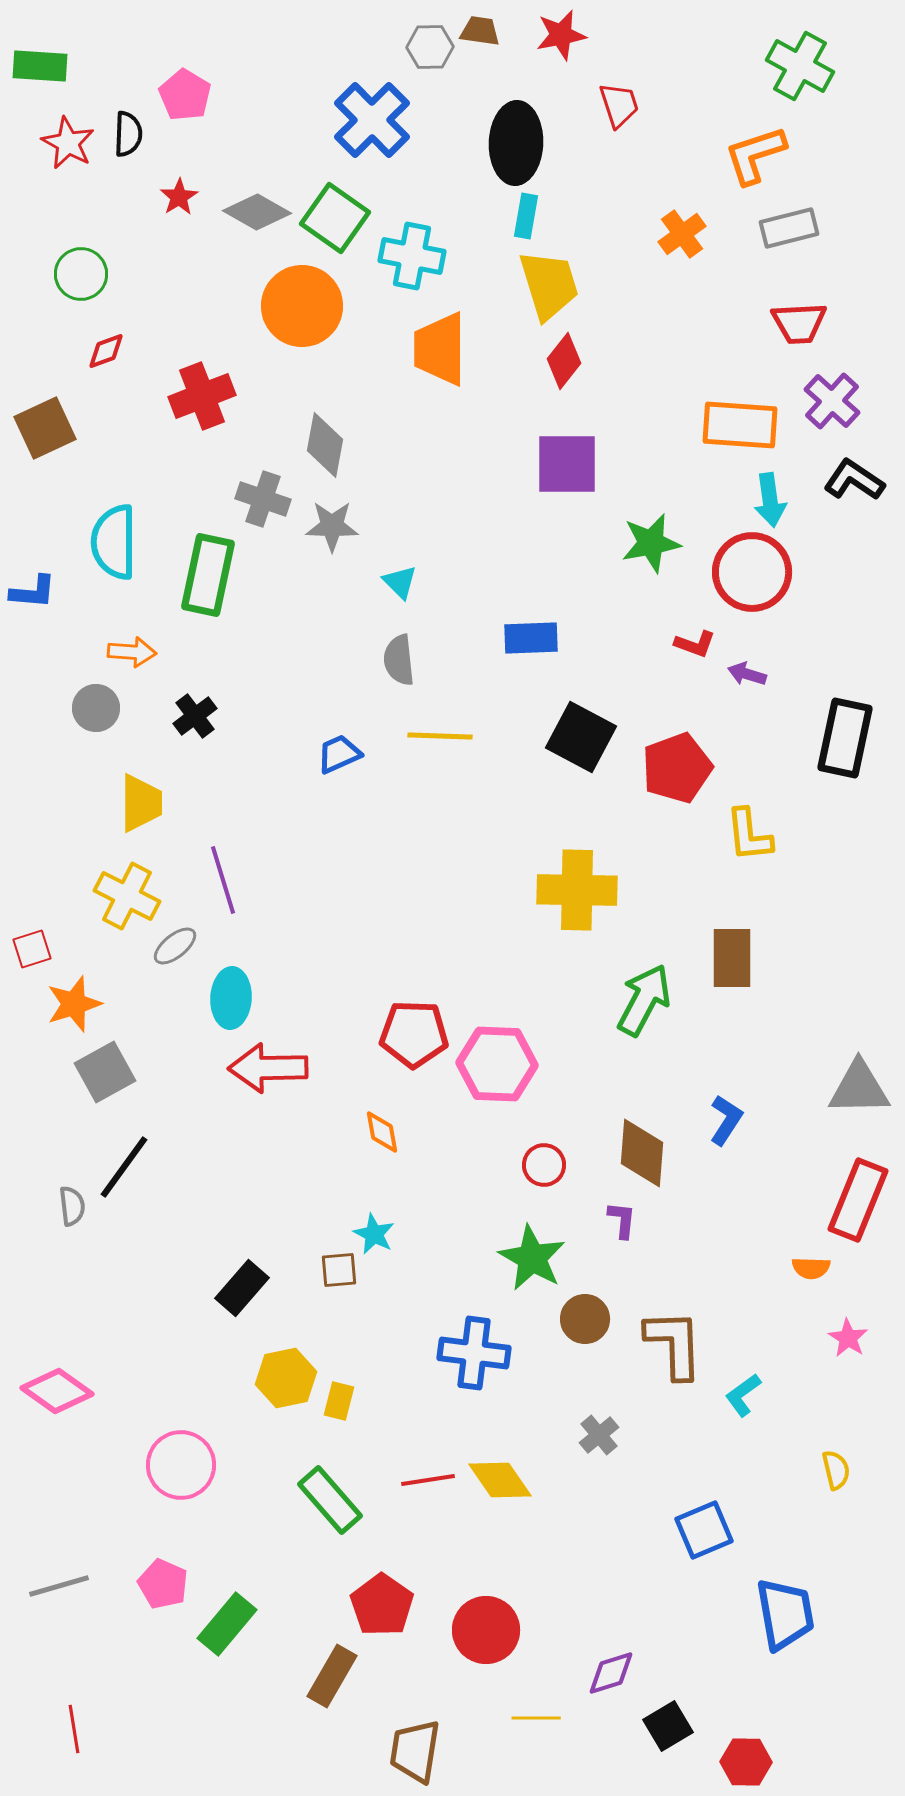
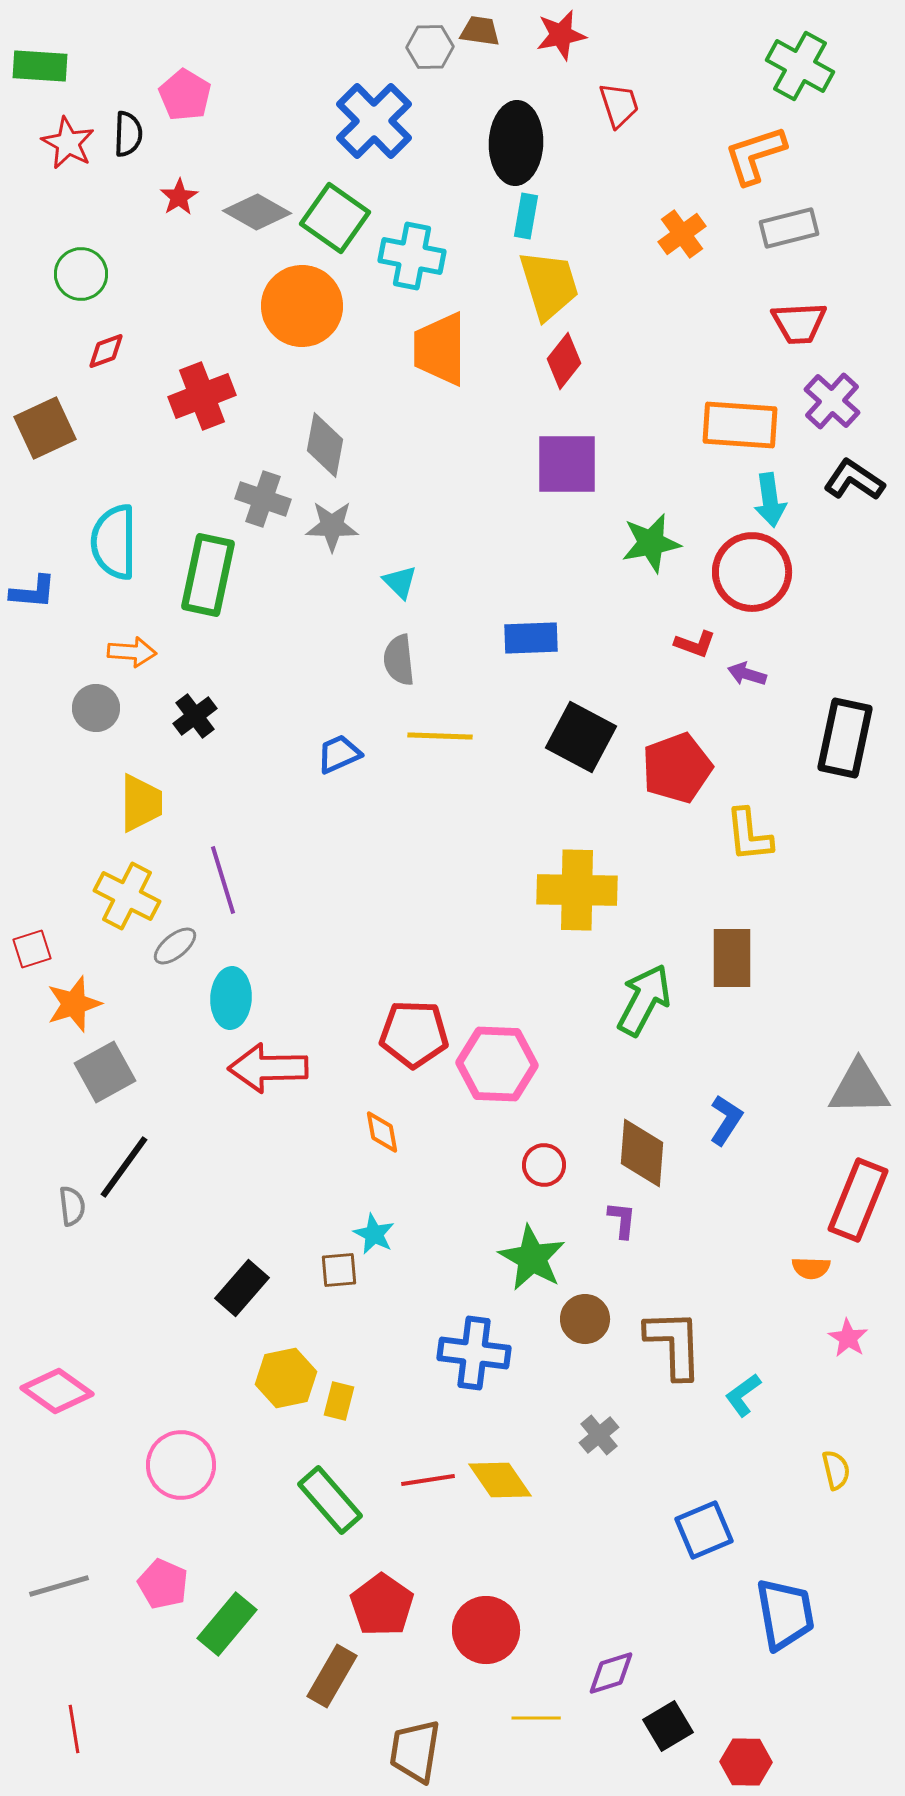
blue cross at (372, 120): moved 2 px right, 1 px down
